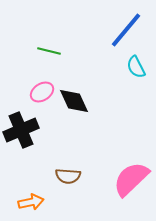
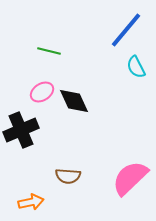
pink semicircle: moved 1 px left, 1 px up
